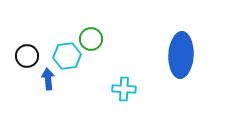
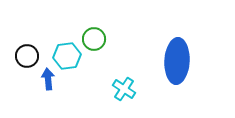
green circle: moved 3 px right
blue ellipse: moved 4 px left, 6 px down
cyan cross: rotated 30 degrees clockwise
